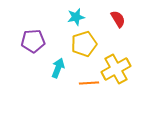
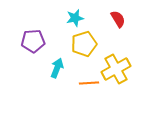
cyan star: moved 1 px left, 1 px down
cyan arrow: moved 1 px left
